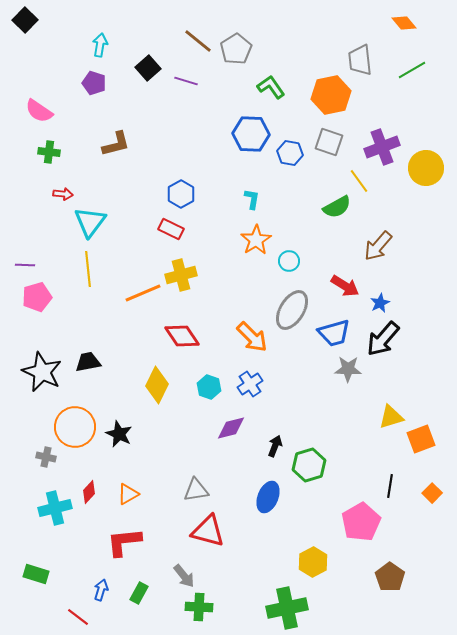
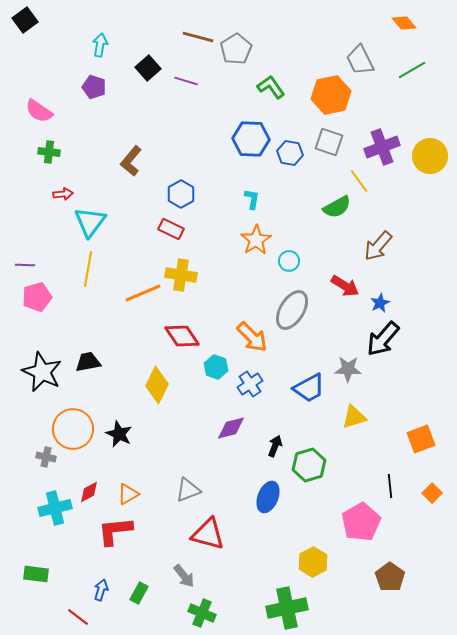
black square at (25, 20): rotated 10 degrees clockwise
brown line at (198, 41): moved 4 px up; rotated 24 degrees counterclockwise
gray trapezoid at (360, 60): rotated 20 degrees counterclockwise
purple pentagon at (94, 83): moved 4 px down
blue hexagon at (251, 134): moved 5 px down
brown L-shape at (116, 144): moved 15 px right, 17 px down; rotated 144 degrees clockwise
yellow circle at (426, 168): moved 4 px right, 12 px up
red arrow at (63, 194): rotated 12 degrees counterclockwise
yellow line at (88, 269): rotated 16 degrees clockwise
yellow cross at (181, 275): rotated 24 degrees clockwise
blue trapezoid at (334, 333): moved 25 px left, 55 px down; rotated 12 degrees counterclockwise
cyan hexagon at (209, 387): moved 7 px right, 20 px up
yellow triangle at (391, 417): moved 37 px left
orange circle at (75, 427): moved 2 px left, 2 px down
black line at (390, 486): rotated 15 degrees counterclockwise
gray triangle at (196, 490): moved 8 px left; rotated 12 degrees counterclockwise
red diamond at (89, 492): rotated 20 degrees clockwise
red triangle at (208, 531): moved 3 px down
red L-shape at (124, 542): moved 9 px left, 11 px up
green rectangle at (36, 574): rotated 10 degrees counterclockwise
green cross at (199, 607): moved 3 px right, 6 px down; rotated 20 degrees clockwise
